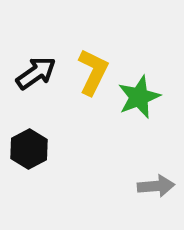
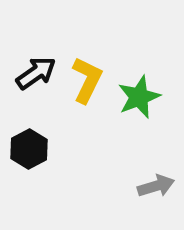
yellow L-shape: moved 6 px left, 8 px down
gray arrow: rotated 12 degrees counterclockwise
